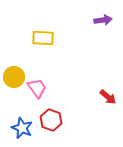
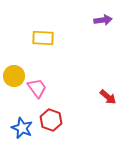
yellow circle: moved 1 px up
